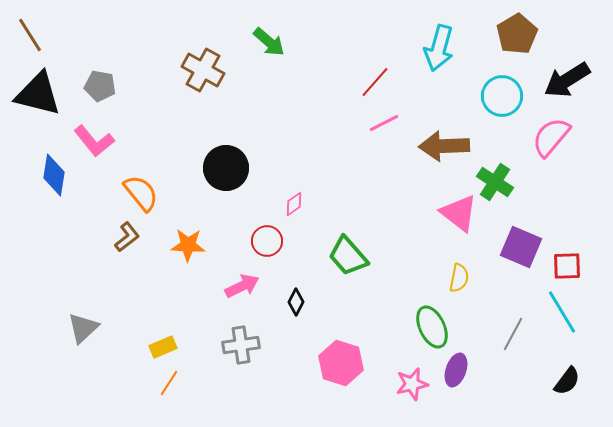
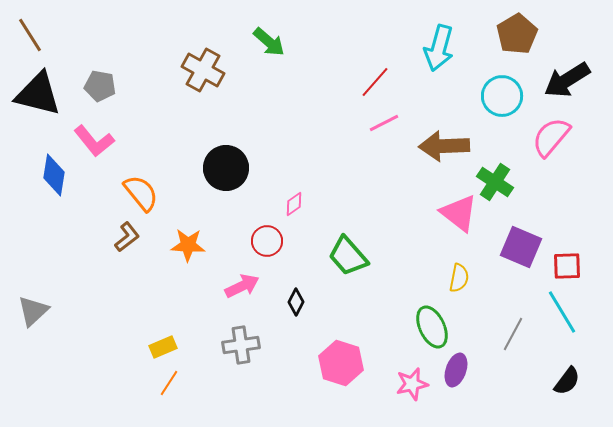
gray triangle: moved 50 px left, 17 px up
